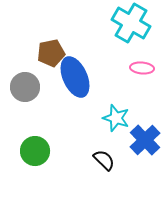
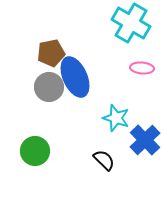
gray circle: moved 24 px right
